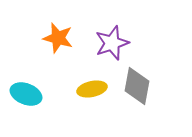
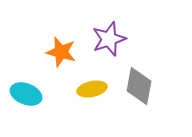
orange star: moved 3 px right, 14 px down
purple star: moved 3 px left, 4 px up
gray diamond: moved 2 px right
